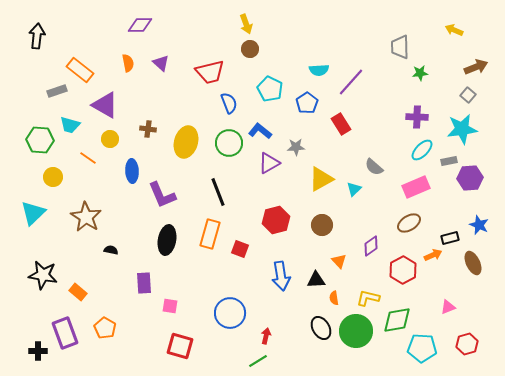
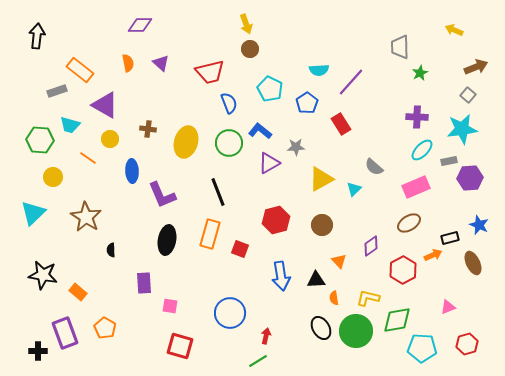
green star at (420, 73): rotated 21 degrees counterclockwise
black semicircle at (111, 250): rotated 104 degrees counterclockwise
